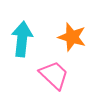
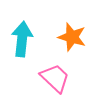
pink trapezoid: moved 1 px right, 3 px down
